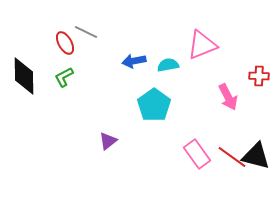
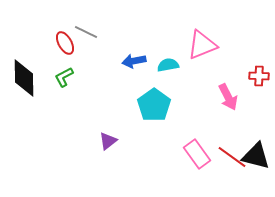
black diamond: moved 2 px down
